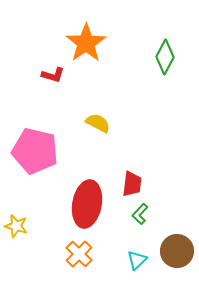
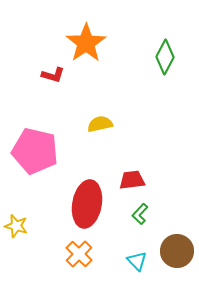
yellow semicircle: moved 2 px right, 1 px down; rotated 40 degrees counterclockwise
red trapezoid: moved 4 px up; rotated 104 degrees counterclockwise
cyan triangle: moved 1 px down; rotated 30 degrees counterclockwise
